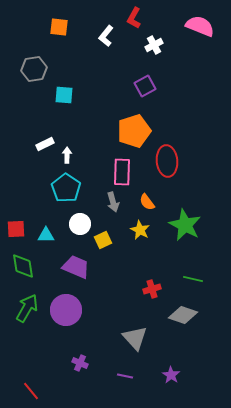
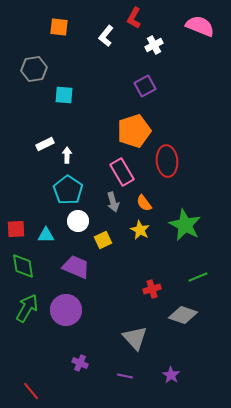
pink rectangle: rotated 32 degrees counterclockwise
cyan pentagon: moved 2 px right, 2 px down
orange semicircle: moved 3 px left, 1 px down
white circle: moved 2 px left, 3 px up
green line: moved 5 px right, 2 px up; rotated 36 degrees counterclockwise
